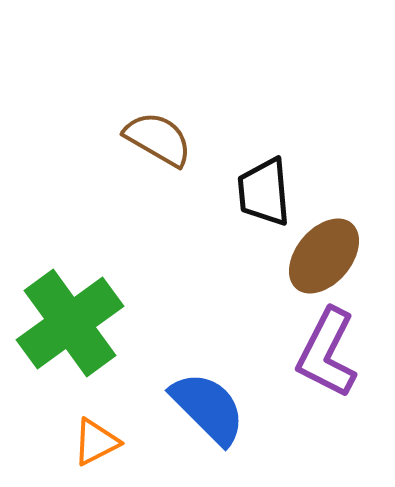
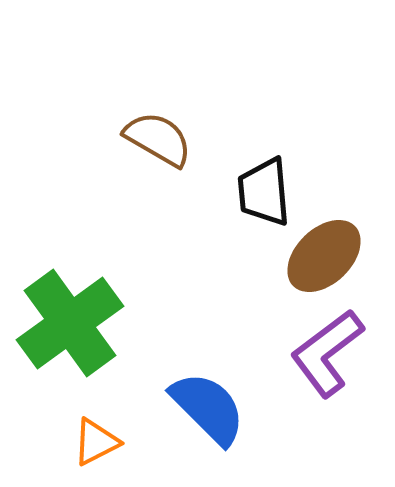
brown ellipse: rotated 6 degrees clockwise
purple L-shape: rotated 26 degrees clockwise
